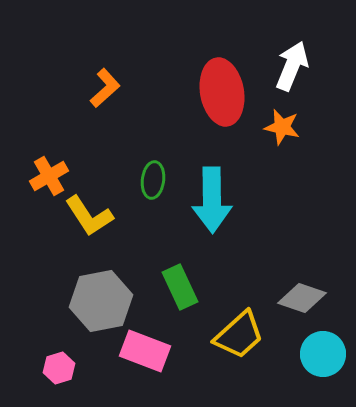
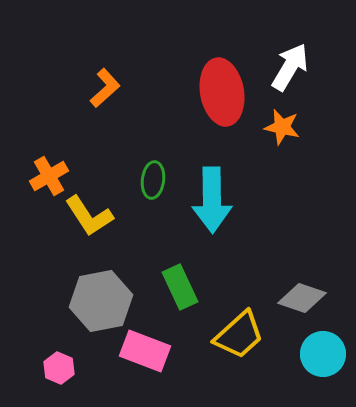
white arrow: moved 2 px left, 1 px down; rotated 9 degrees clockwise
pink hexagon: rotated 20 degrees counterclockwise
